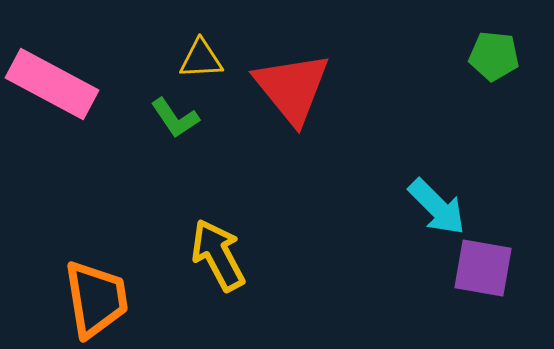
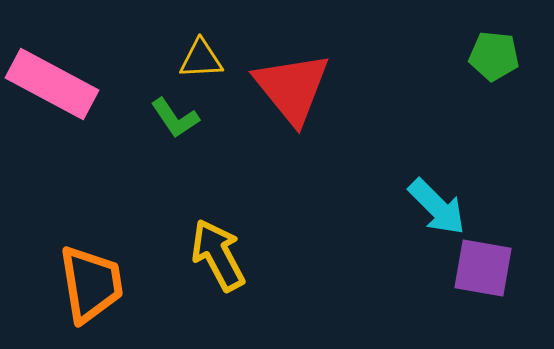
orange trapezoid: moved 5 px left, 15 px up
